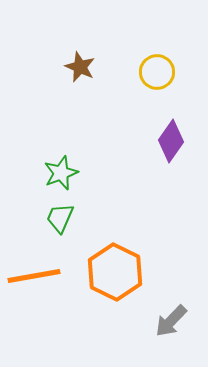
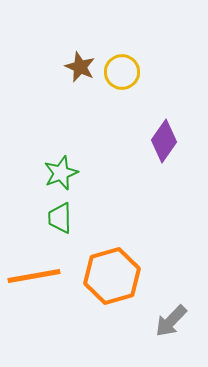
yellow circle: moved 35 px left
purple diamond: moved 7 px left
green trapezoid: rotated 24 degrees counterclockwise
orange hexagon: moved 3 px left, 4 px down; rotated 18 degrees clockwise
